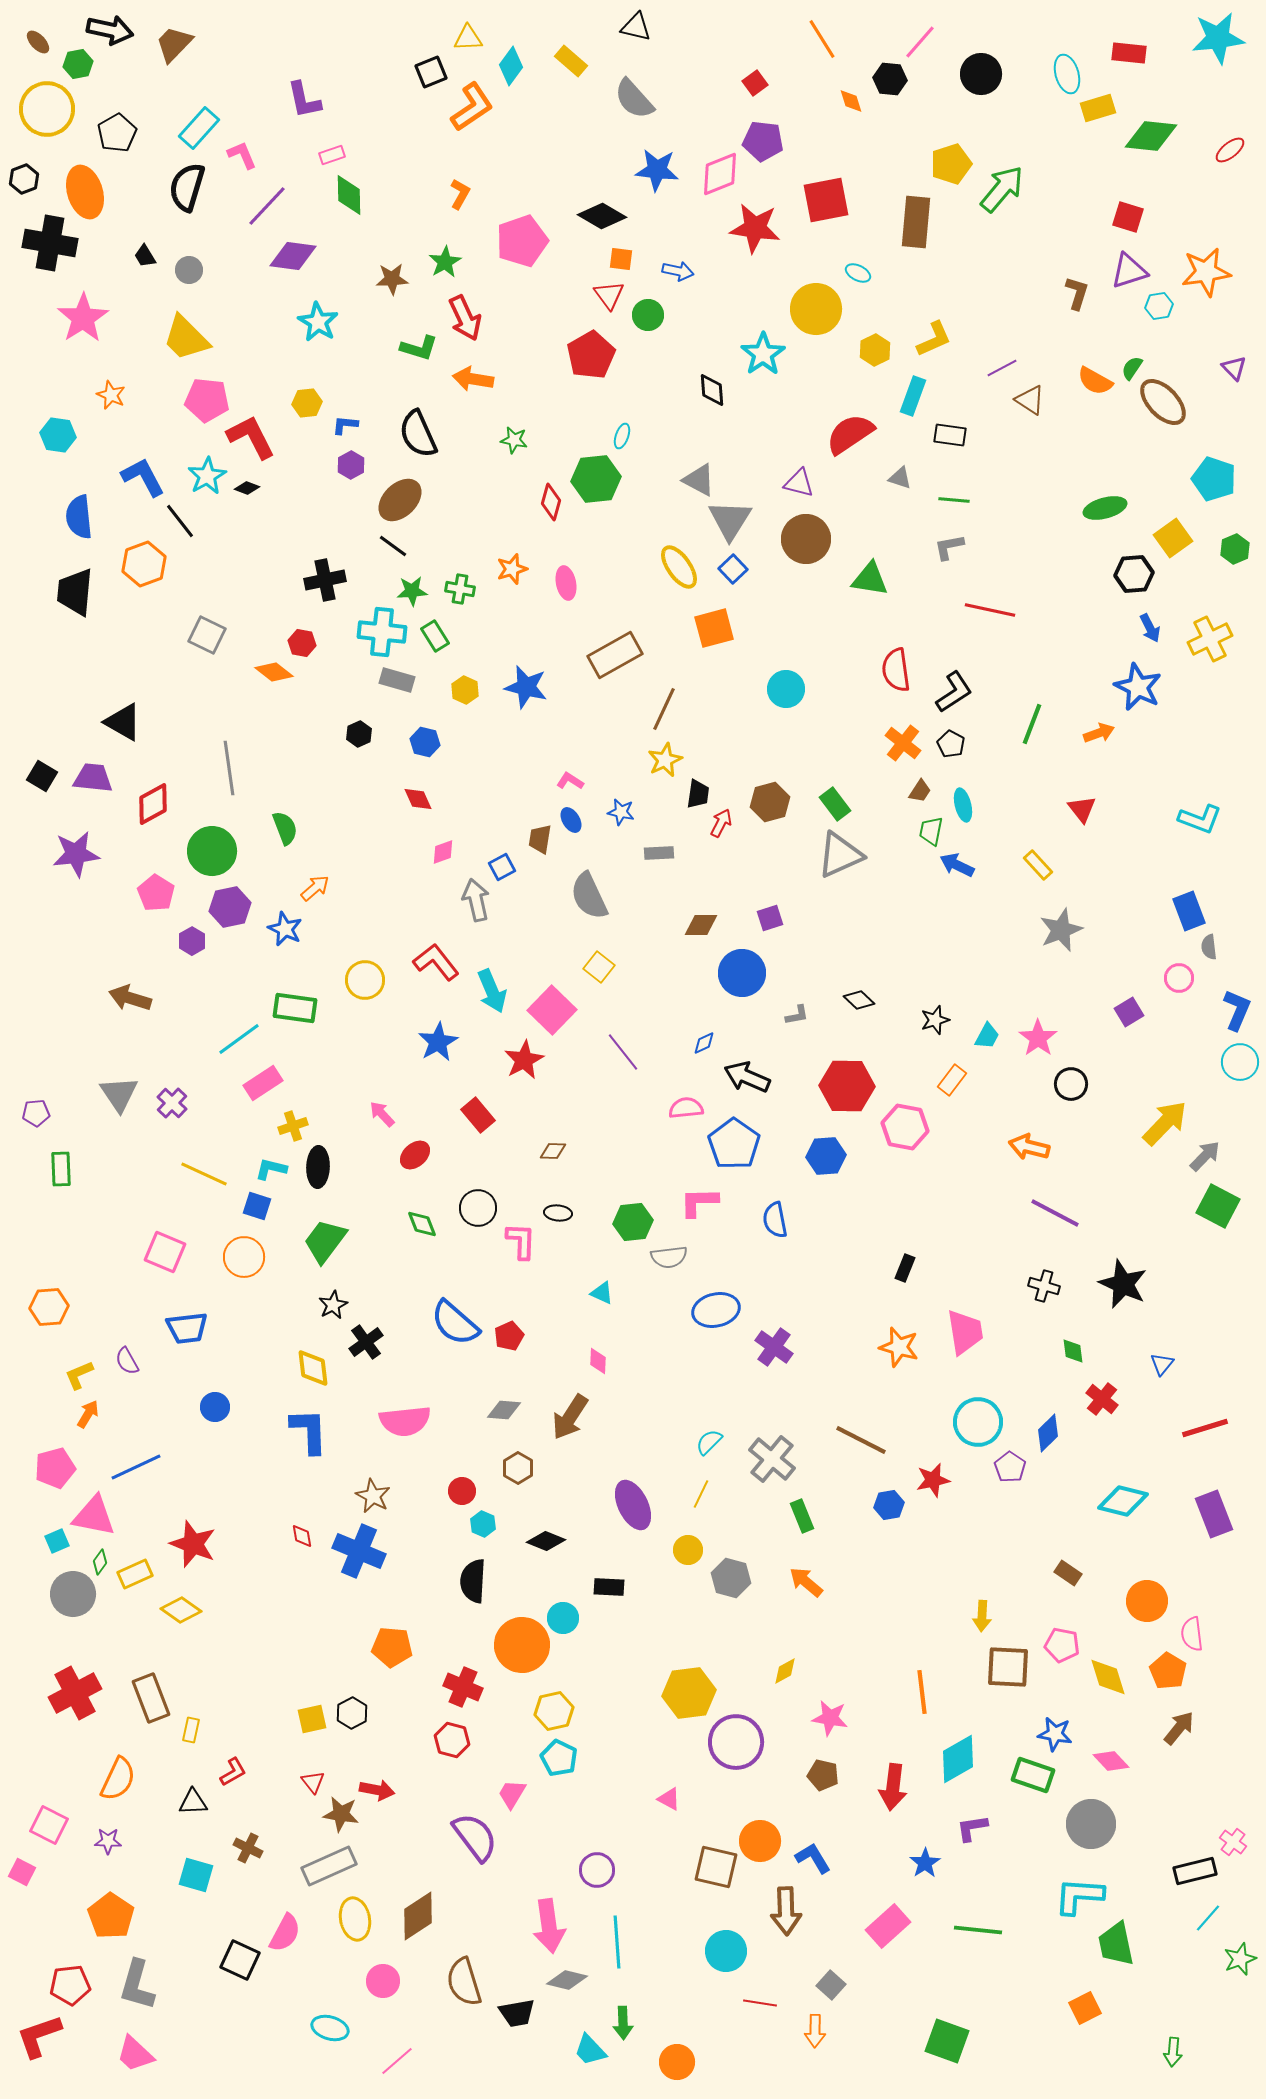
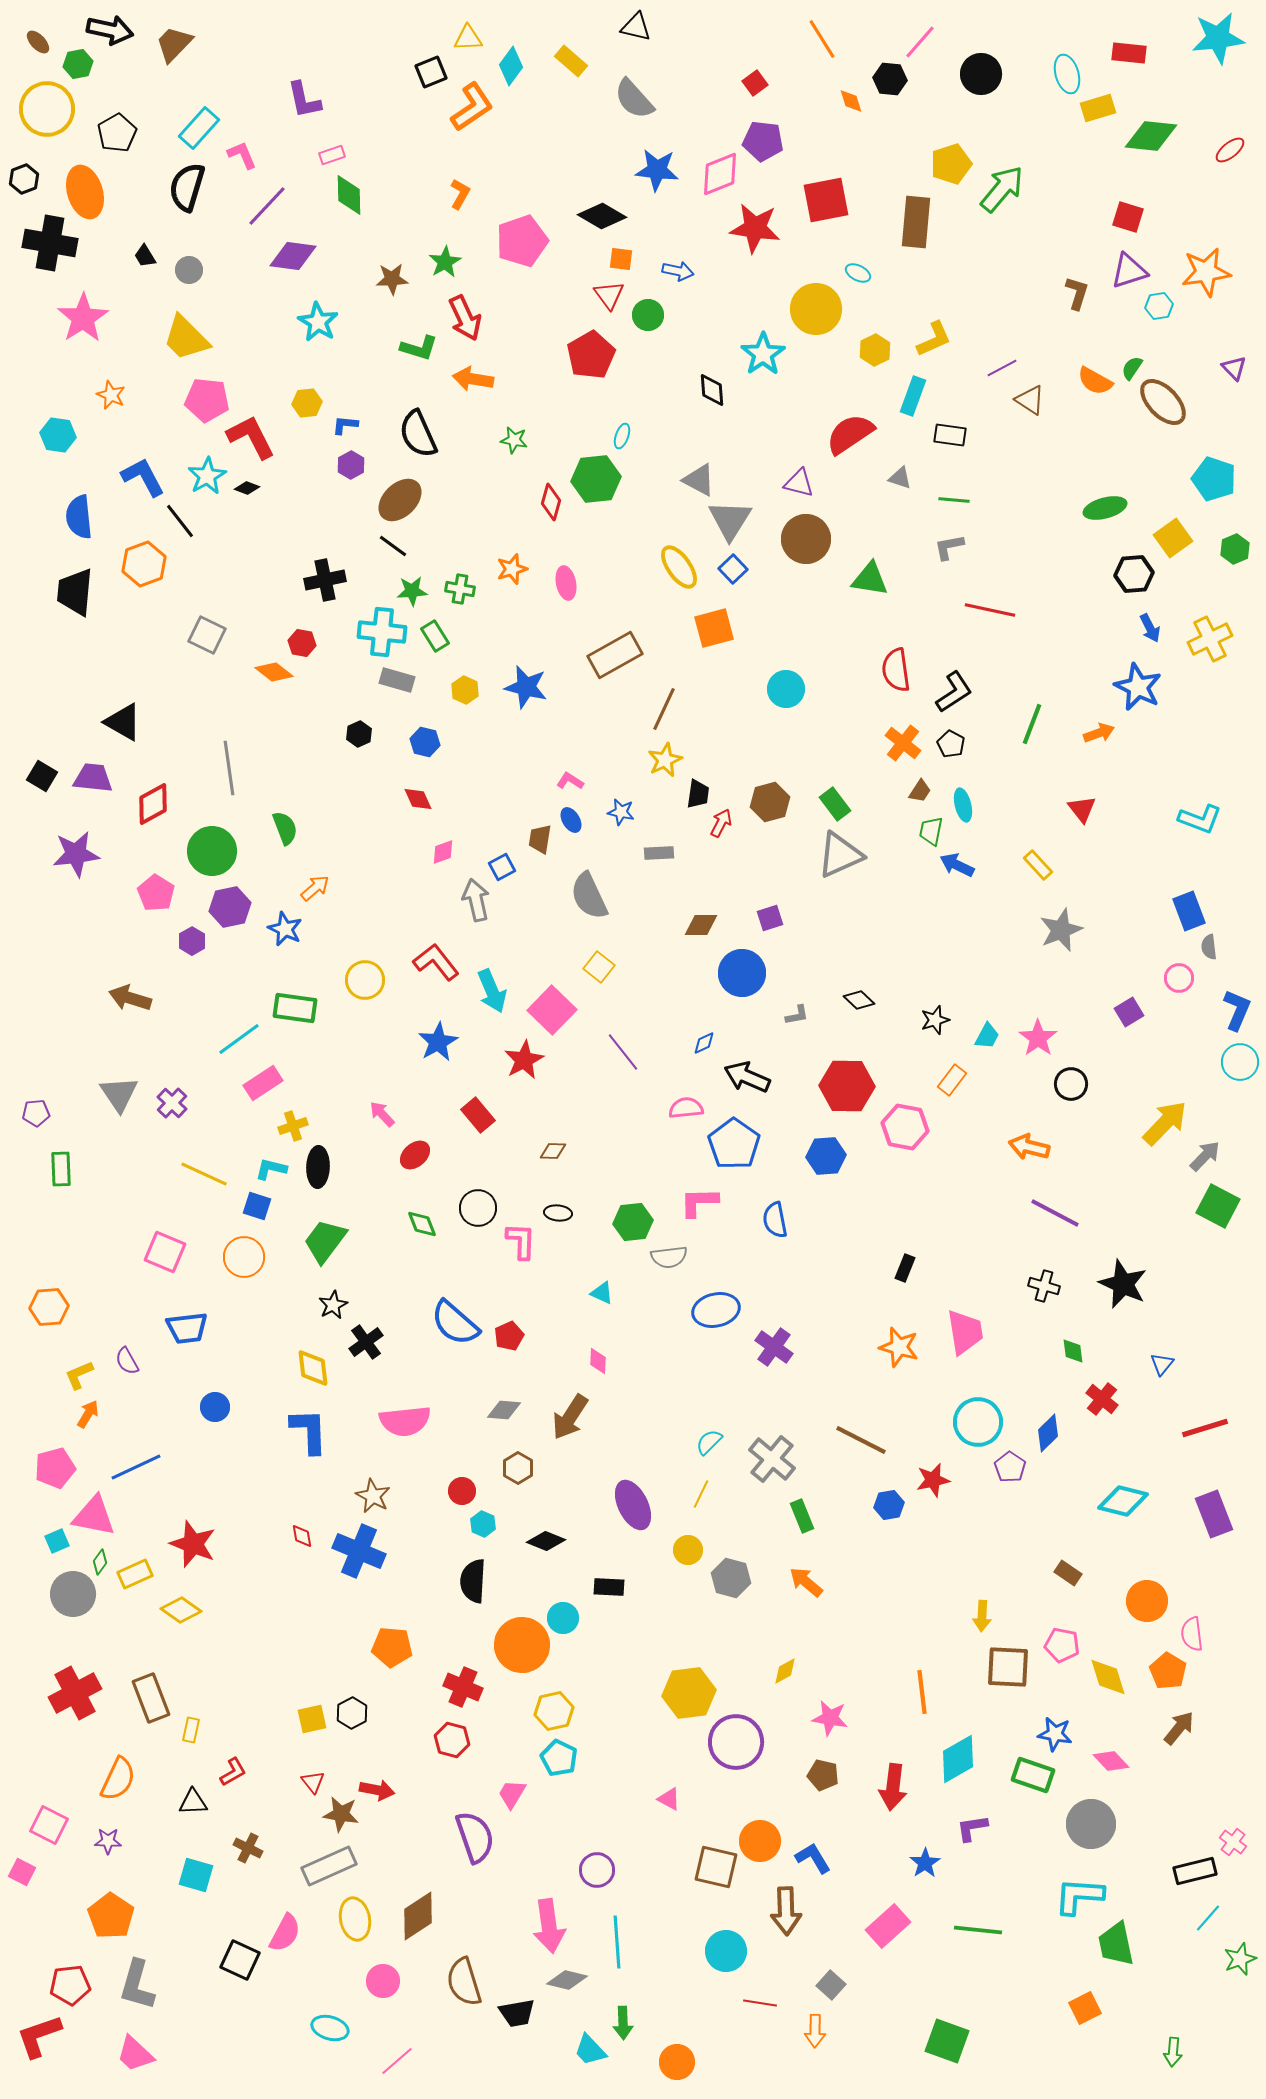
purple semicircle at (475, 1837): rotated 18 degrees clockwise
